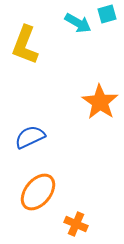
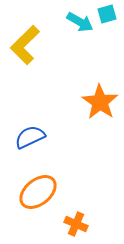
cyan arrow: moved 2 px right, 1 px up
yellow L-shape: rotated 24 degrees clockwise
orange ellipse: rotated 12 degrees clockwise
